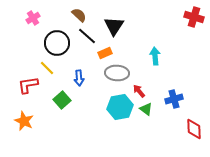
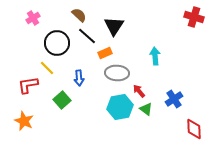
blue cross: rotated 18 degrees counterclockwise
